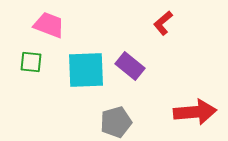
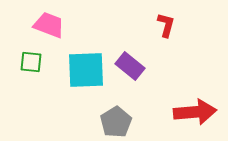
red L-shape: moved 3 px right, 2 px down; rotated 145 degrees clockwise
gray pentagon: rotated 16 degrees counterclockwise
